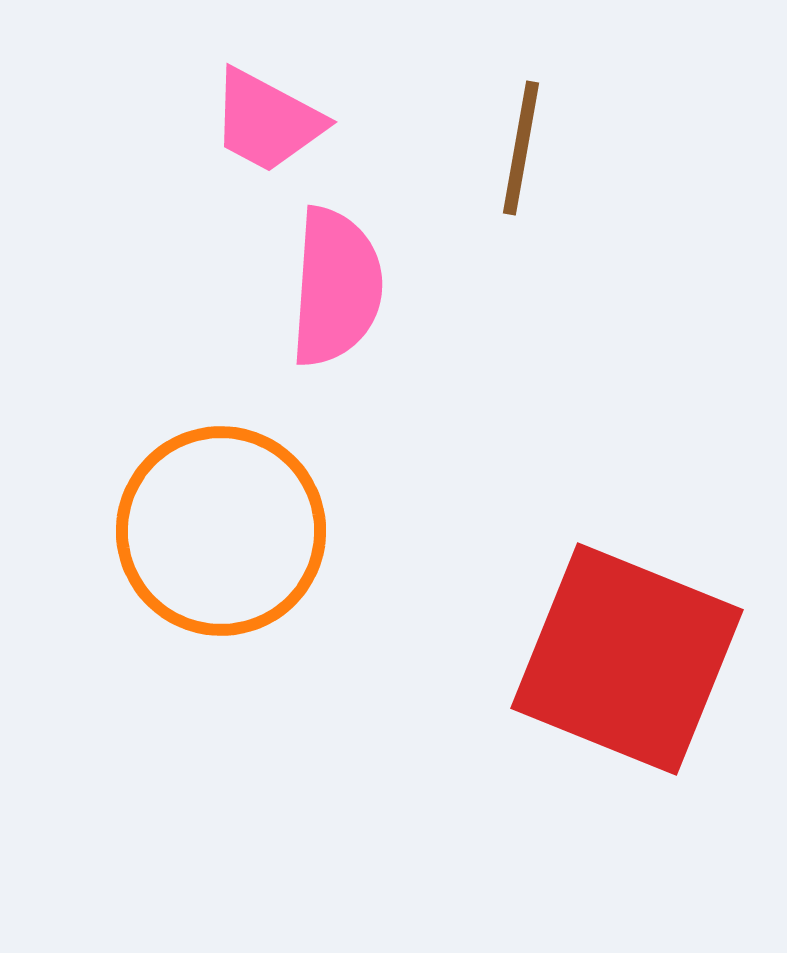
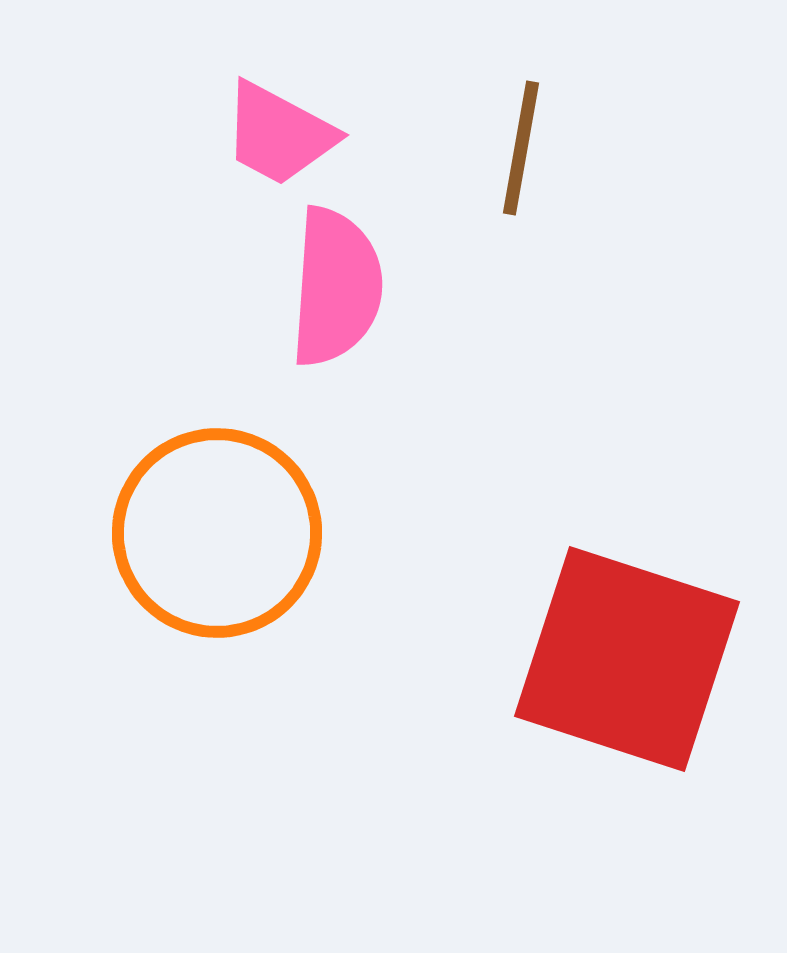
pink trapezoid: moved 12 px right, 13 px down
orange circle: moved 4 px left, 2 px down
red square: rotated 4 degrees counterclockwise
